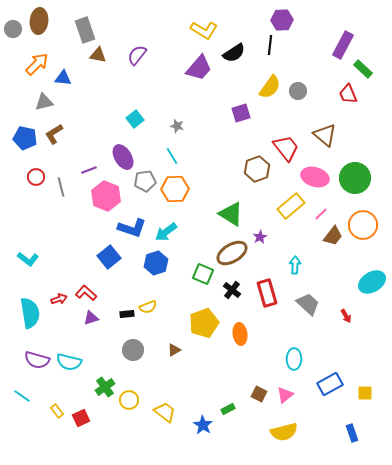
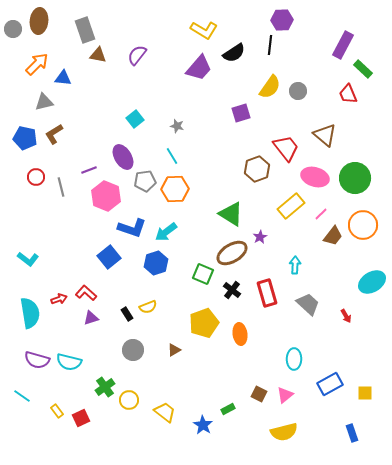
black rectangle at (127, 314): rotated 64 degrees clockwise
